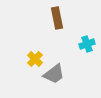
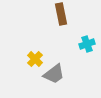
brown rectangle: moved 4 px right, 4 px up
